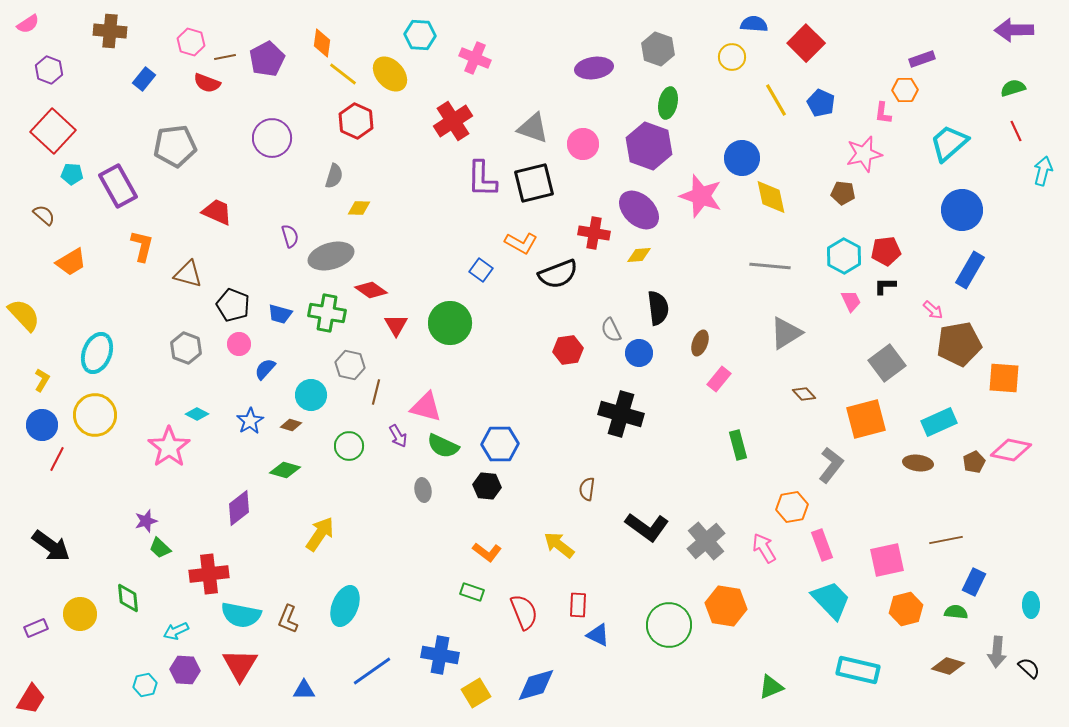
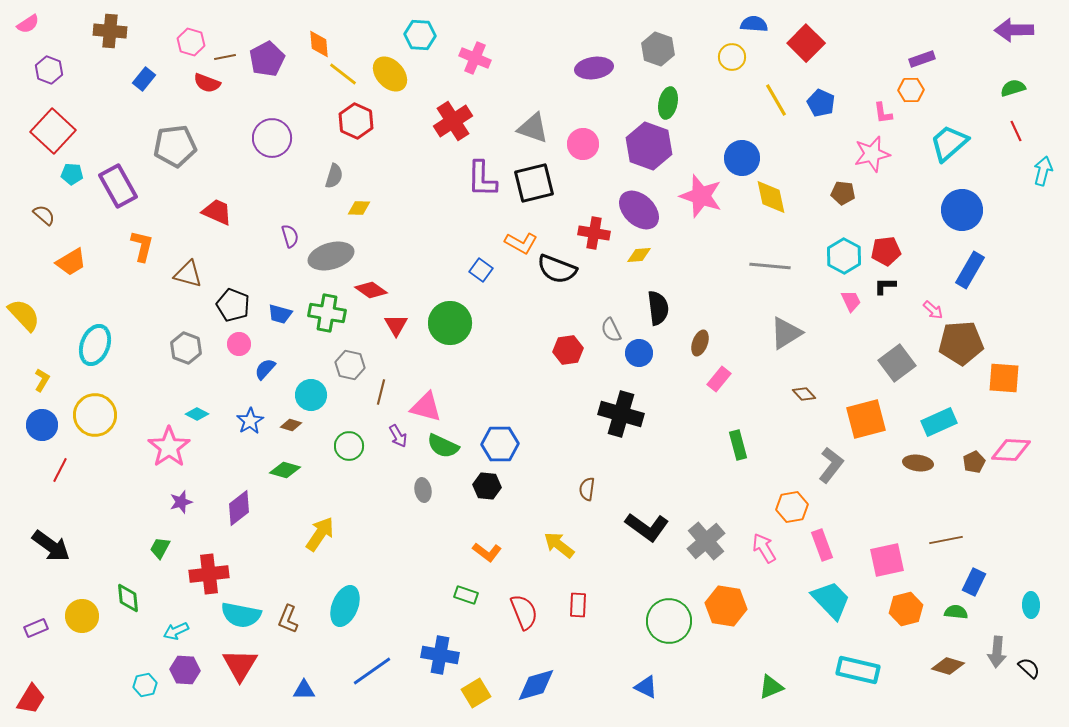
orange diamond at (322, 43): moved 3 px left, 1 px down; rotated 12 degrees counterclockwise
orange hexagon at (905, 90): moved 6 px right
pink L-shape at (883, 113): rotated 15 degrees counterclockwise
pink star at (864, 154): moved 8 px right
black semicircle at (558, 274): moved 1 px left, 5 px up; rotated 42 degrees clockwise
brown pentagon at (959, 344): moved 2 px right, 1 px up; rotated 6 degrees clockwise
cyan ellipse at (97, 353): moved 2 px left, 8 px up
gray square at (887, 363): moved 10 px right
brown line at (376, 392): moved 5 px right
pink diamond at (1011, 450): rotated 9 degrees counterclockwise
red line at (57, 459): moved 3 px right, 11 px down
purple star at (146, 521): moved 35 px right, 19 px up
green trapezoid at (160, 548): rotated 75 degrees clockwise
green rectangle at (472, 592): moved 6 px left, 3 px down
yellow circle at (80, 614): moved 2 px right, 2 px down
green circle at (669, 625): moved 4 px up
blue triangle at (598, 635): moved 48 px right, 52 px down
